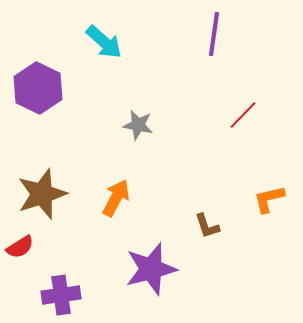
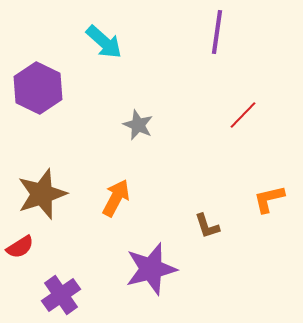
purple line: moved 3 px right, 2 px up
gray star: rotated 12 degrees clockwise
purple cross: rotated 27 degrees counterclockwise
